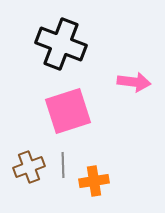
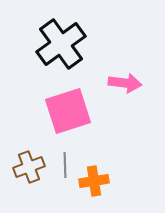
black cross: rotated 33 degrees clockwise
pink arrow: moved 9 px left, 1 px down
gray line: moved 2 px right
